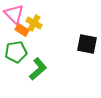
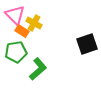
pink triangle: moved 1 px right, 1 px down
orange rectangle: moved 1 px down
black square: rotated 30 degrees counterclockwise
